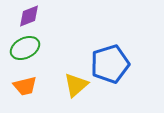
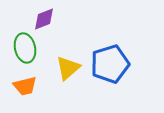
purple diamond: moved 15 px right, 3 px down
green ellipse: rotated 76 degrees counterclockwise
yellow triangle: moved 8 px left, 17 px up
